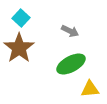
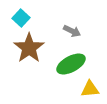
gray arrow: moved 2 px right
brown star: moved 10 px right
